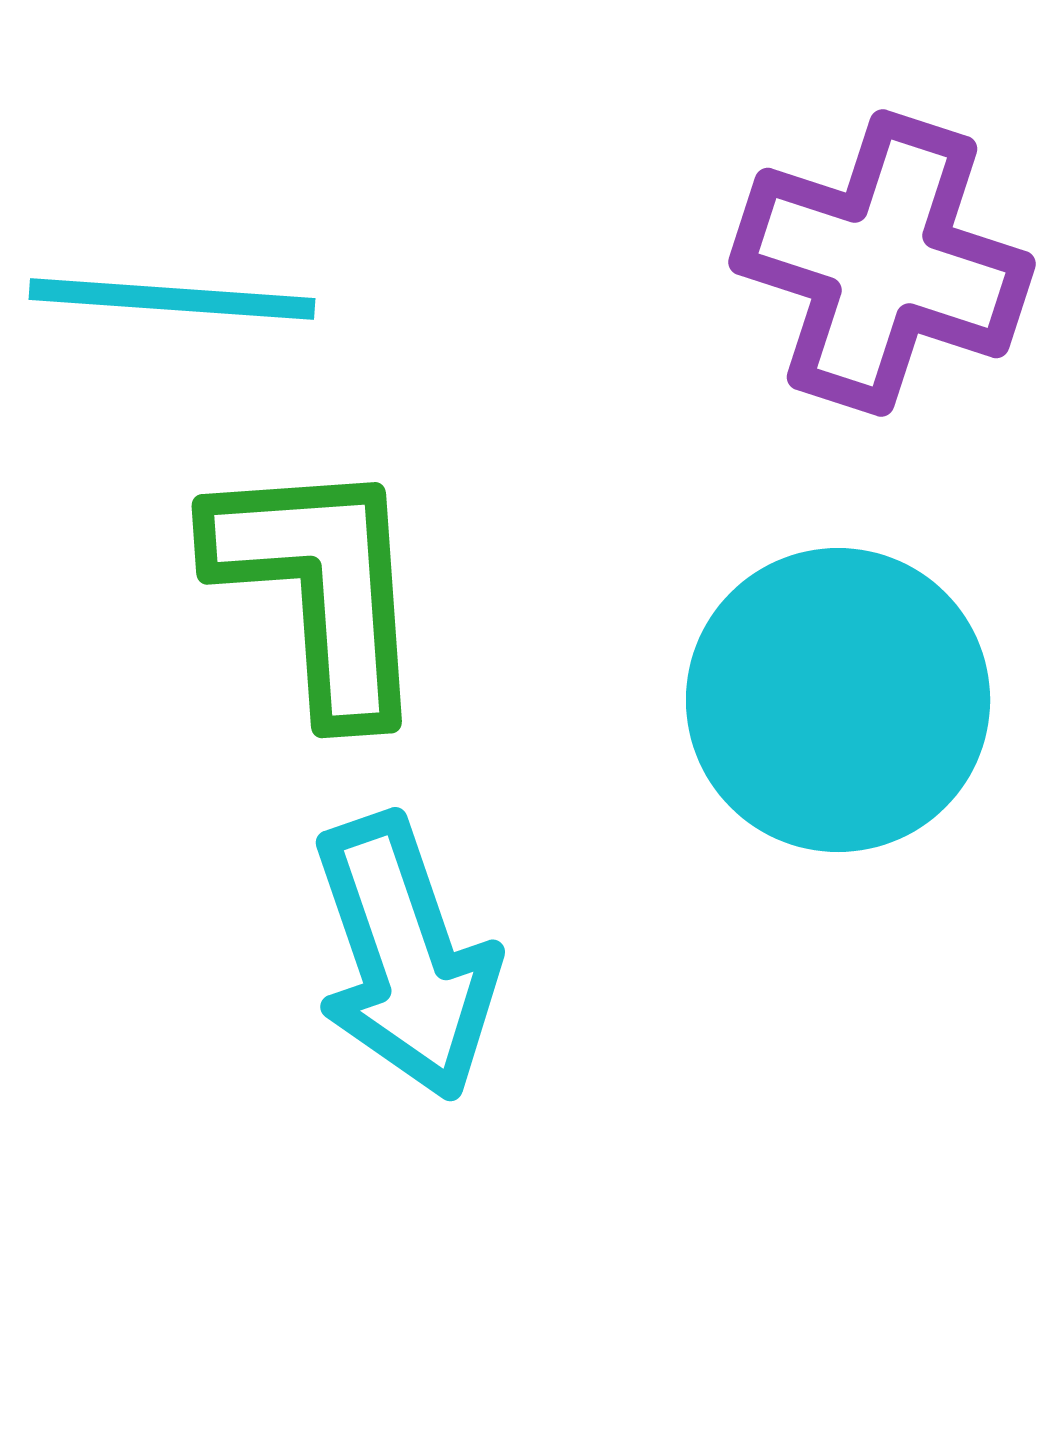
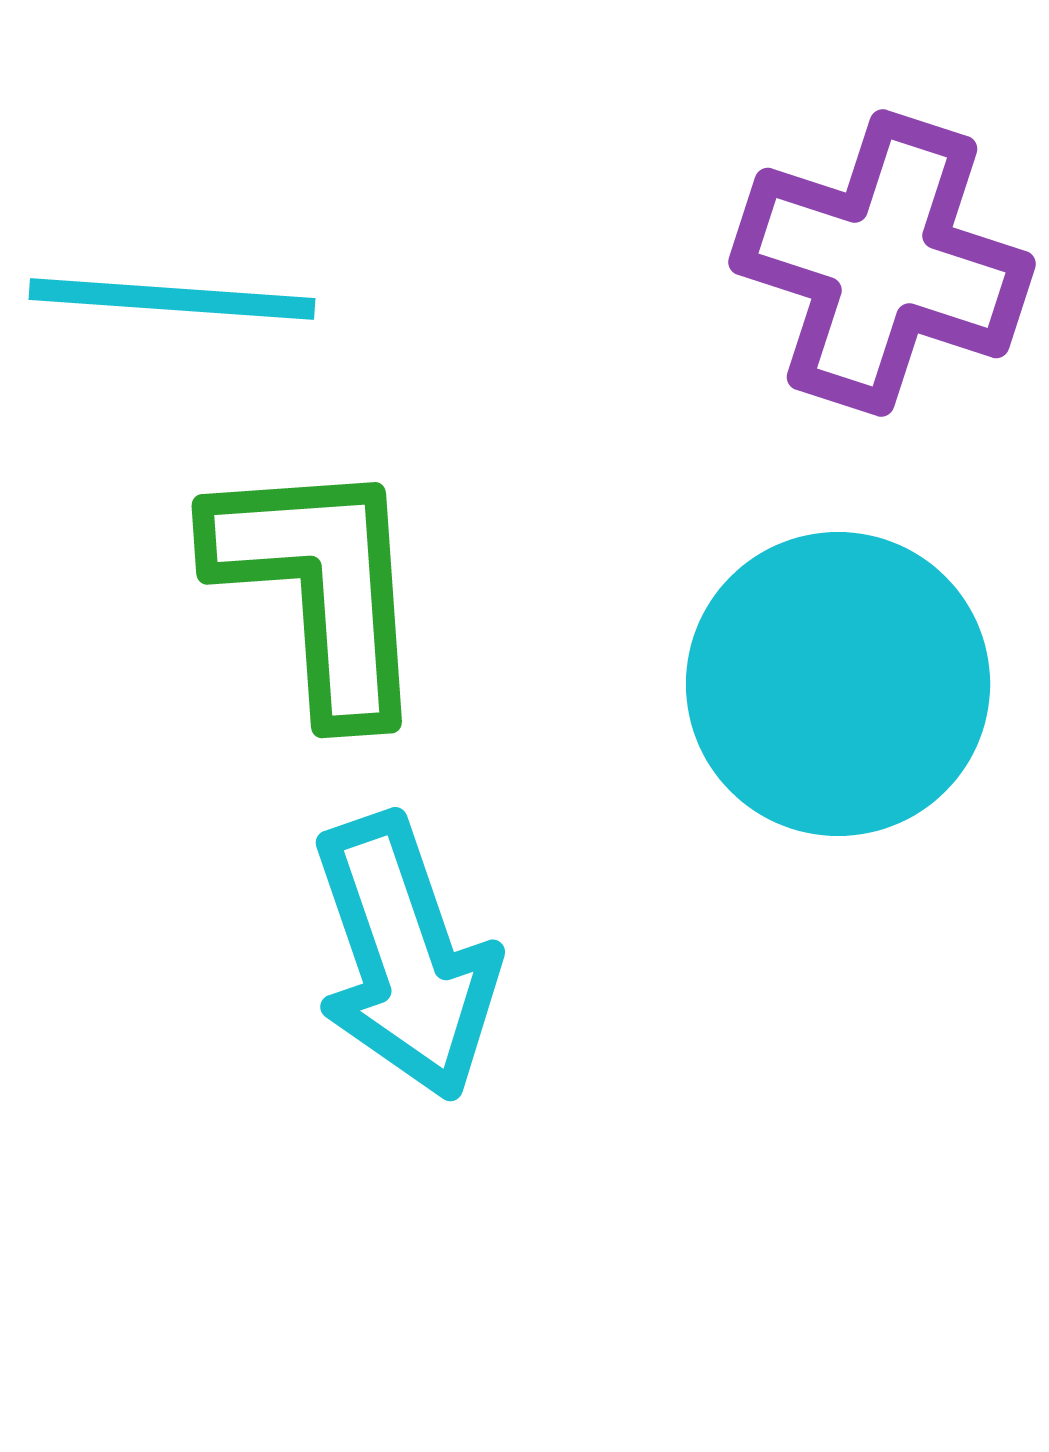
cyan circle: moved 16 px up
